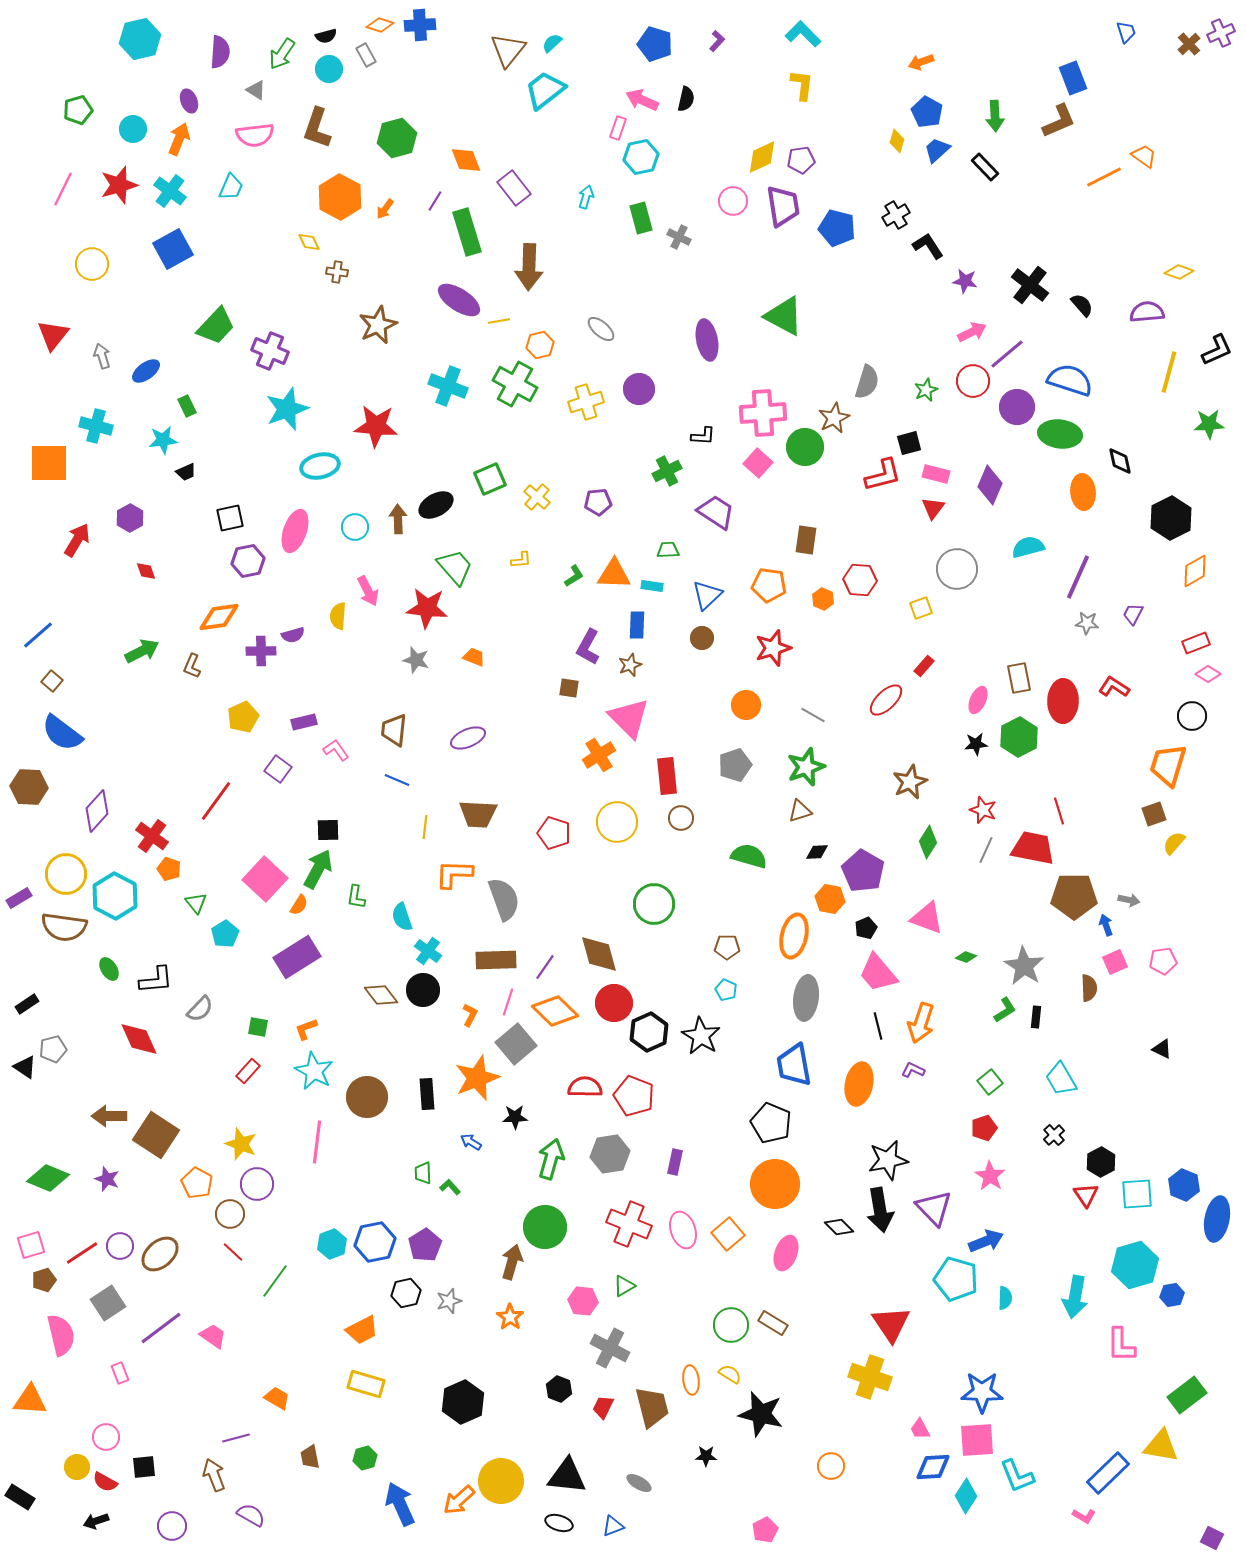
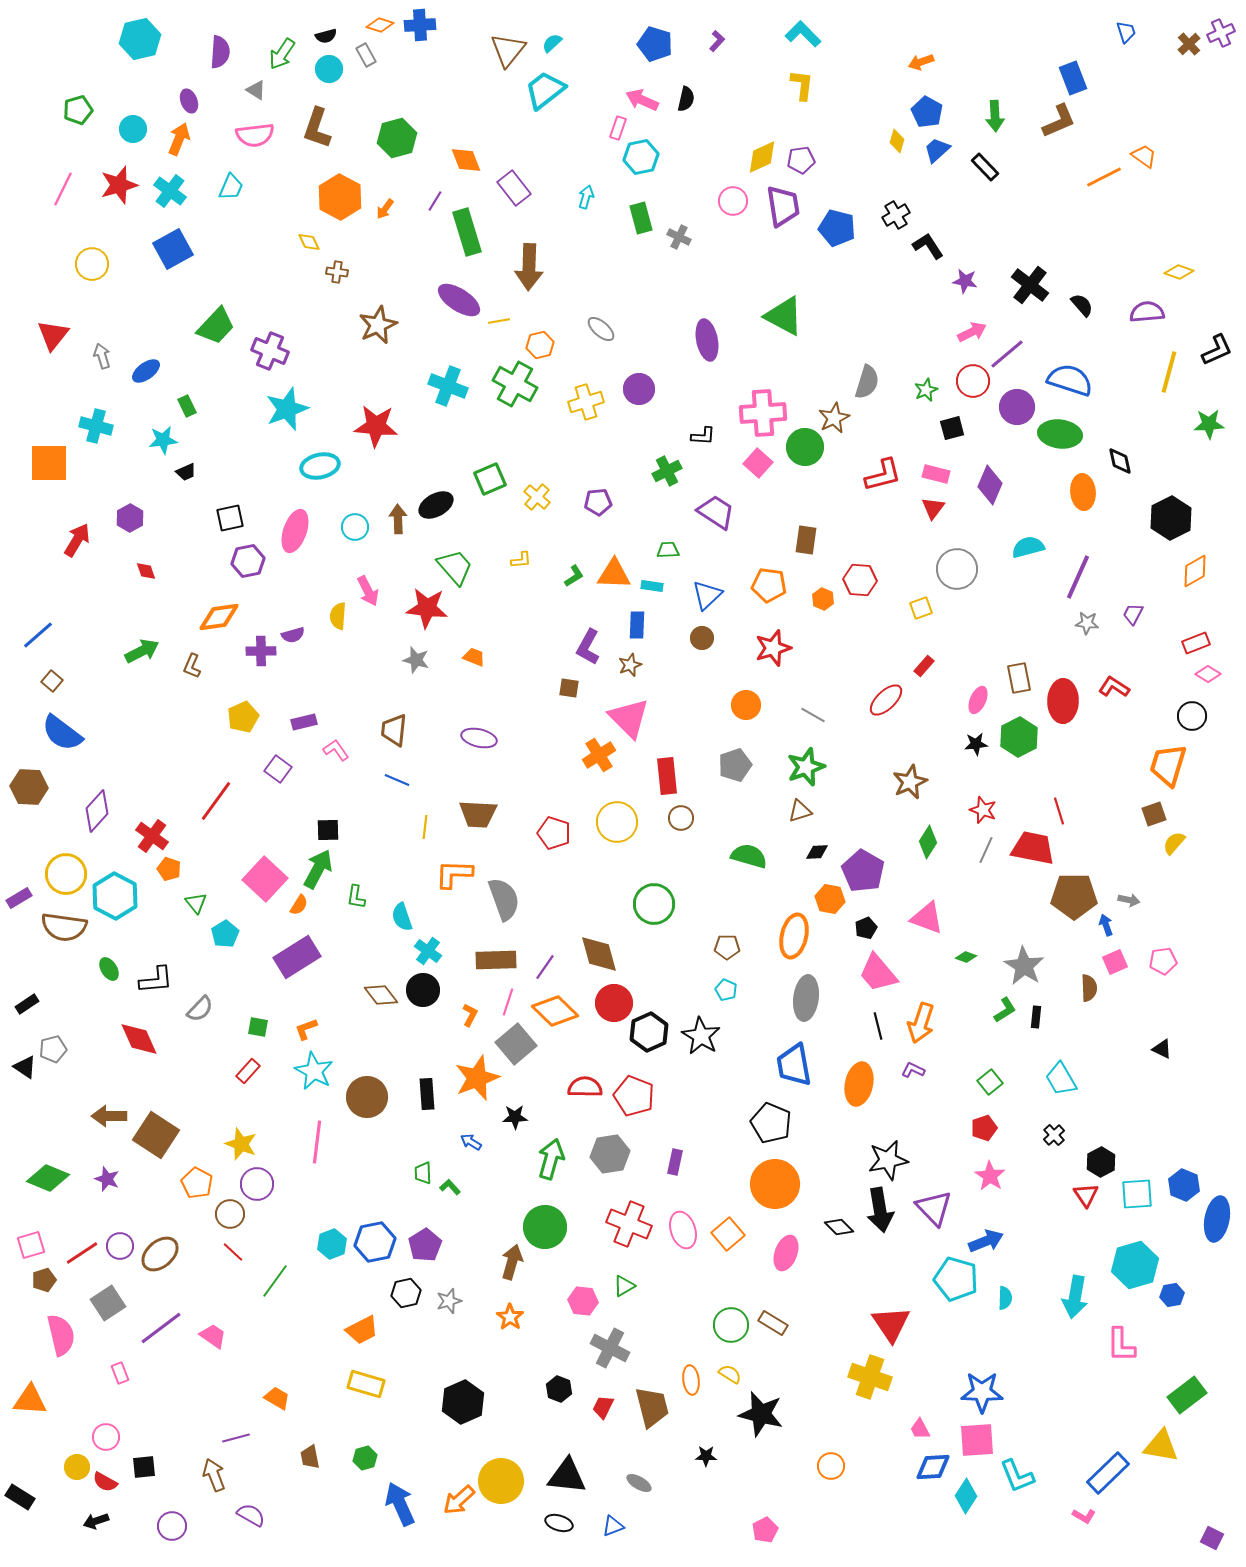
black square at (909, 443): moved 43 px right, 15 px up
purple ellipse at (468, 738): moved 11 px right; rotated 36 degrees clockwise
